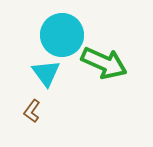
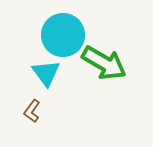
cyan circle: moved 1 px right
green arrow: rotated 6 degrees clockwise
